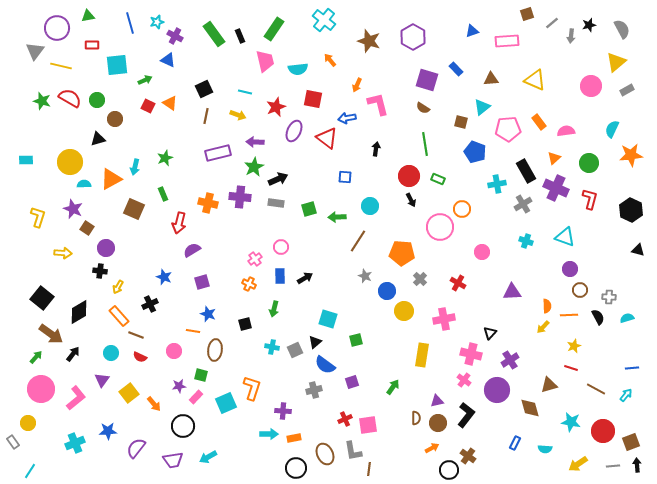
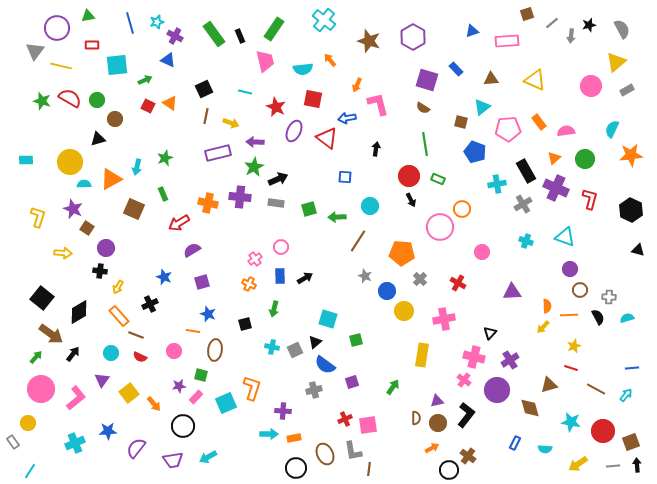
cyan semicircle at (298, 69): moved 5 px right
red star at (276, 107): rotated 24 degrees counterclockwise
yellow arrow at (238, 115): moved 7 px left, 8 px down
green circle at (589, 163): moved 4 px left, 4 px up
cyan arrow at (135, 167): moved 2 px right
red arrow at (179, 223): rotated 45 degrees clockwise
pink cross at (471, 354): moved 3 px right, 3 px down
